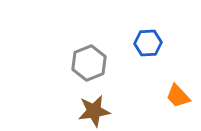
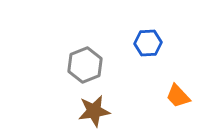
gray hexagon: moved 4 px left, 2 px down
